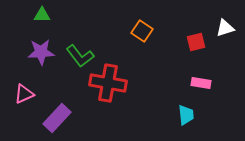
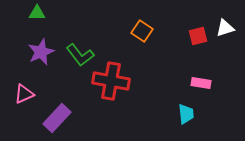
green triangle: moved 5 px left, 2 px up
red square: moved 2 px right, 6 px up
purple star: rotated 20 degrees counterclockwise
green L-shape: moved 1 px up
red cross: moved 3 px right, 2 px up
cyan trapezoid: moved 1 px up
